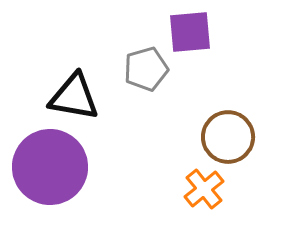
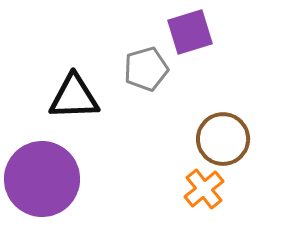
purple square: rotated 12 degrees counterclockwise
black triangle: rotated 12 degrees counterclockwise
brown circle: moved 5 px left, 2 px down
purple circle: moved 8 px left, 12 px down
